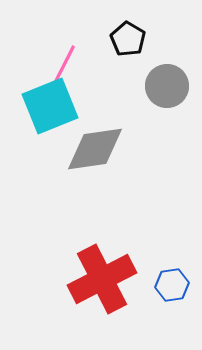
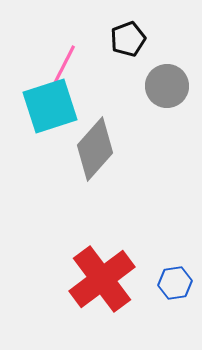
black pentagon: rotated 20 degrees clockwise
cyan square: rotated 4 degrees clockwise
gray diamond: rotated 40 degrees counterclockwise
red cross: rotated 10 degrees counterclockwise
blue hexagon: moved 3 px right, 2 px up
